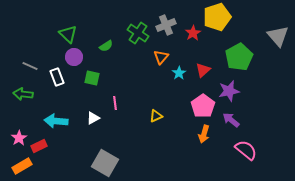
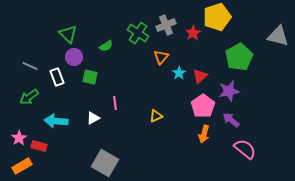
gray triangle: rotated 35 degrees counterclockwise
red triangle: moved 3 px left, 6 px down
green square: moved 2 px left, 1 px up
green arrow: moved 6 px right, 3 px down; rotated 42 degrees counterclockwise
red rectangle: rotated 42 degrees clockwise
pink semicircle: moved 1 px left, 1 px up
